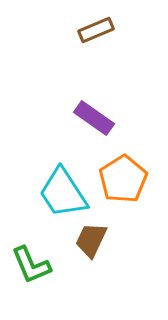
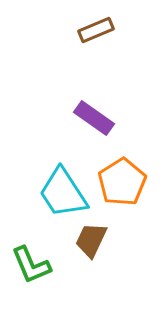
orange pentagon: moved 1 px left, 3 px down
